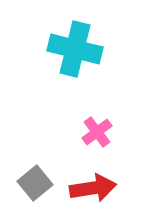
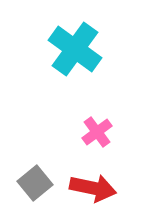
cyan cross: rotated 22 degrees clockwise
red arrow: rotated 21 degrees clockwise
